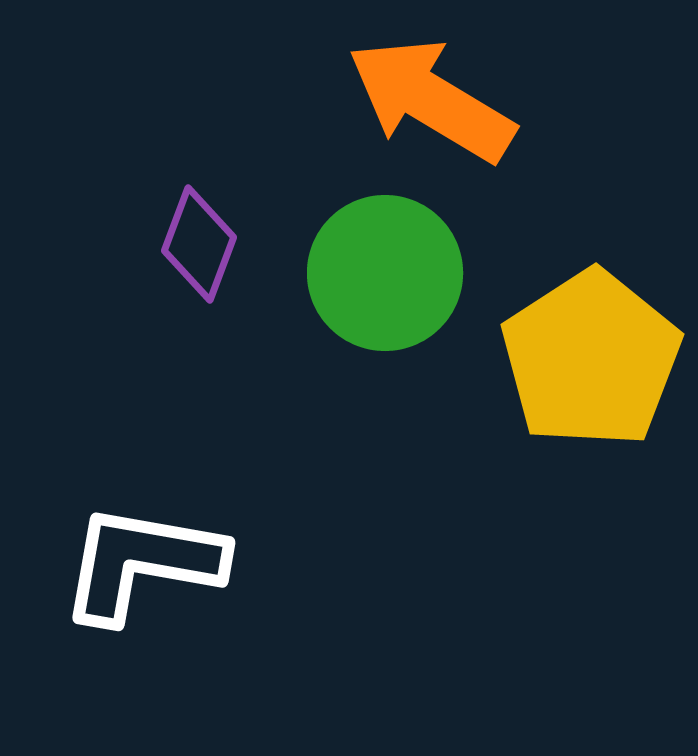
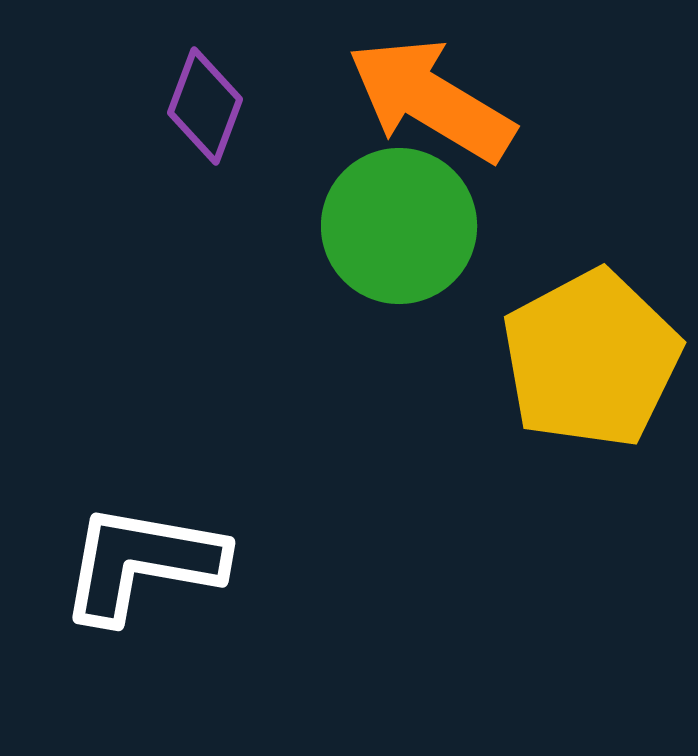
purple diamond: moved 6 px right, 138 px up
green circle: moved 14 px right, 47 px up
yellow pentagon: rotated 5 degrees clockwise
